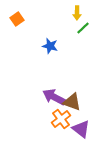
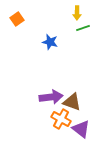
green line: rotated 24 degrees clockwise
blue star: moved 4 px up
purple arrow: moved 3 px left; rotated 145 degrees clockwise
orange cross: rotated 24 degrees counterclockwise
